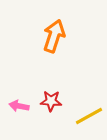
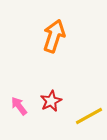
red star: rotated 30 degrees counterclockwise
pink arrow: rotated 42 degrees clockwise
